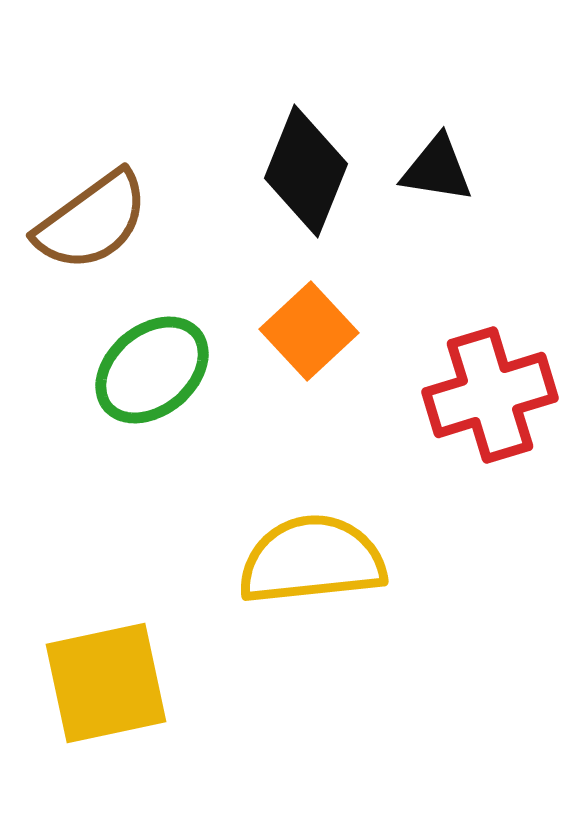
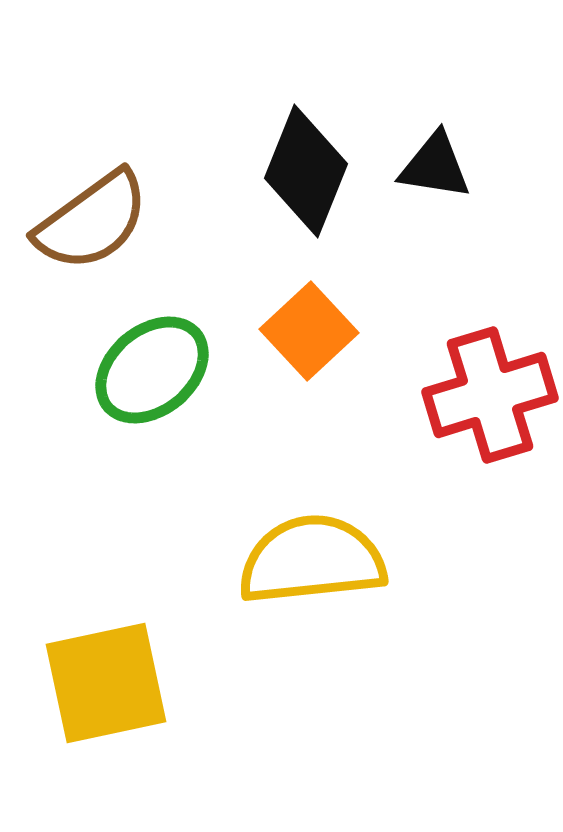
black triangle: moved 2 px left, 3 px up
